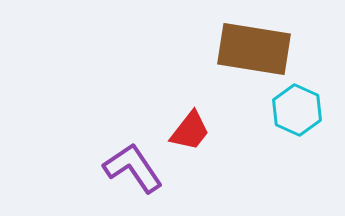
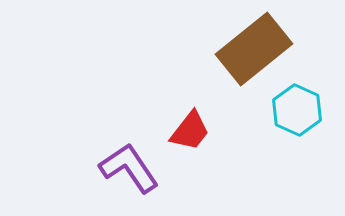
brown rectangle: rotated 48 degrees counterclockwise
purple L-shape: moved 4 px left
